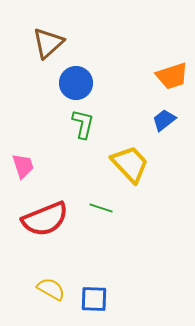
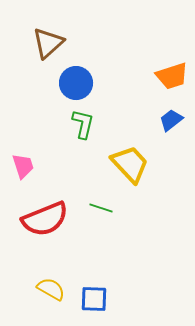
blue trapezoid: moved 7 px right
